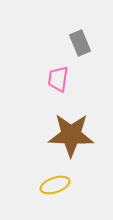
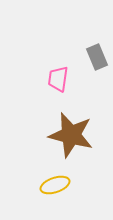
gray rectangle: moved 17 px right, 14 px down
brown star: rotated 12 degrees clockwise
